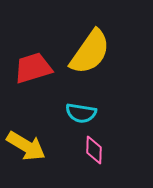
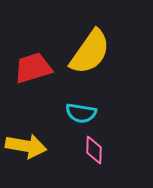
yellow arrow: rotated 21 degrees counterclockwise
